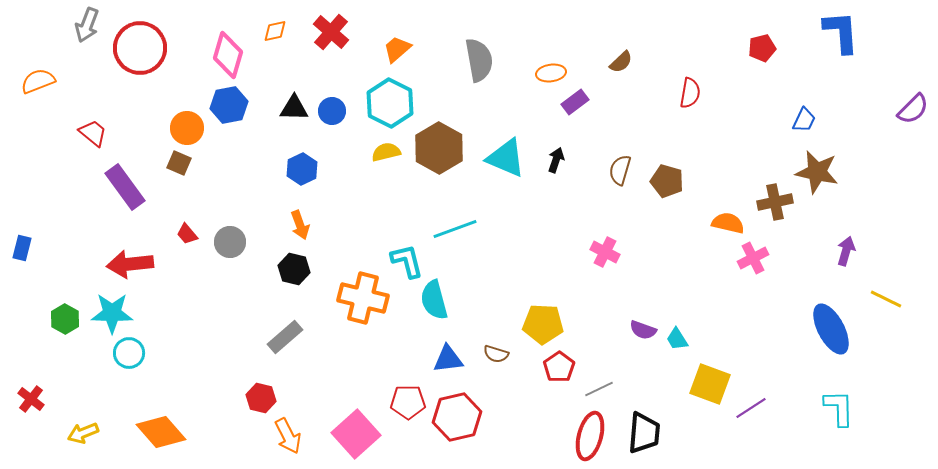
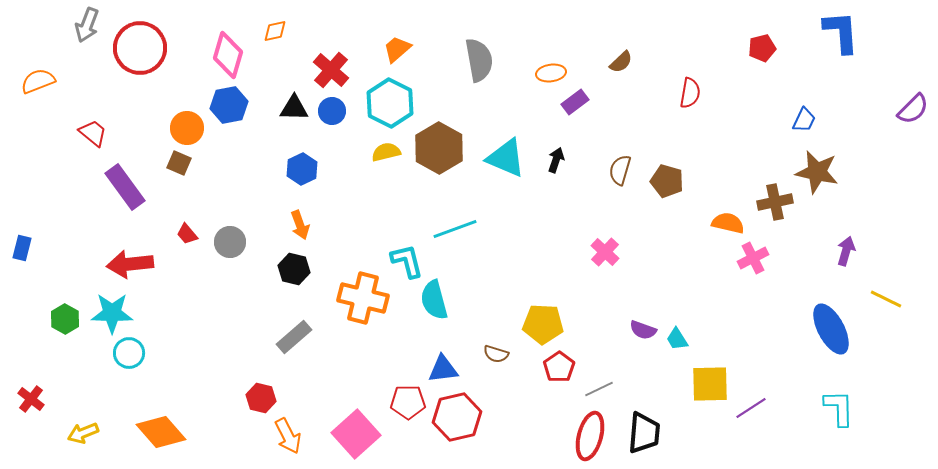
red cross at (331, 32): moved 38 px down
pink cross at (605, 252): rotated 16 degrees clockwise
gray rectangle at (285, 337): moved 9 px right
blue triangle at (448, 359): moved 5 px left, 10 px down
yellow square at (710, 384): rotated 21 degrees counterclockwise
